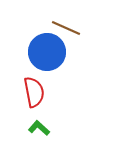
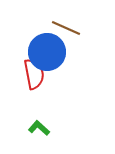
red semicircle: moved 18 px up
